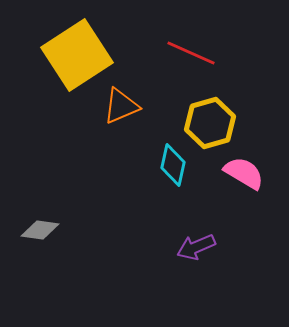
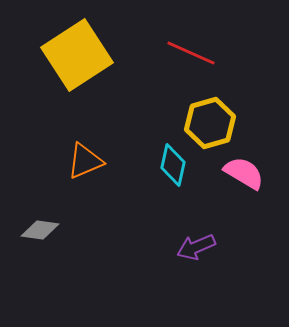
orange triangle: moved 36 px left, 55 px down
